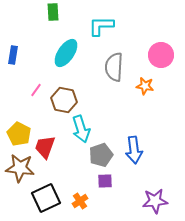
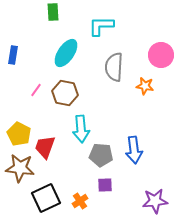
brown hexagon: moved 1 px right, 7 px up
cyan arrow: rotated 12 degrees clockwise
gray pentagon: rotated 25 degrees clockwise
purple square: moved 4 px down
